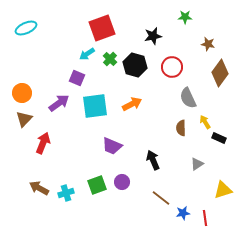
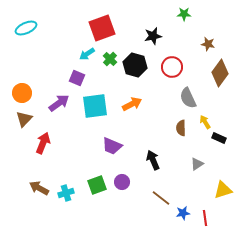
green star: moved 1 px left, 3 px up
